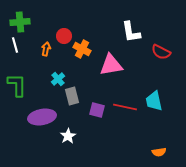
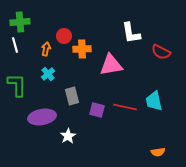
white L-shape: moved 1 px down
orange cross: rotated 30 degrees counterclockwise
cyan cross: moved 10 px left, 5 px up
orange semicircle: moved 1 px left
